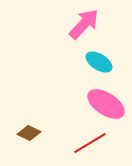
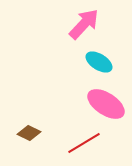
red line: moved 6 px left
